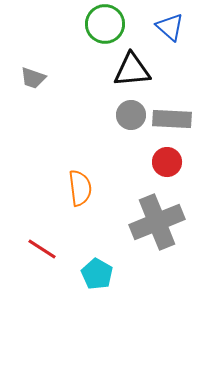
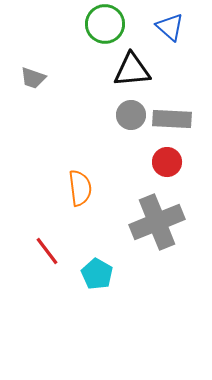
red line: moved 5 px right, 2 px down; rotated 20 degrees clockwise
